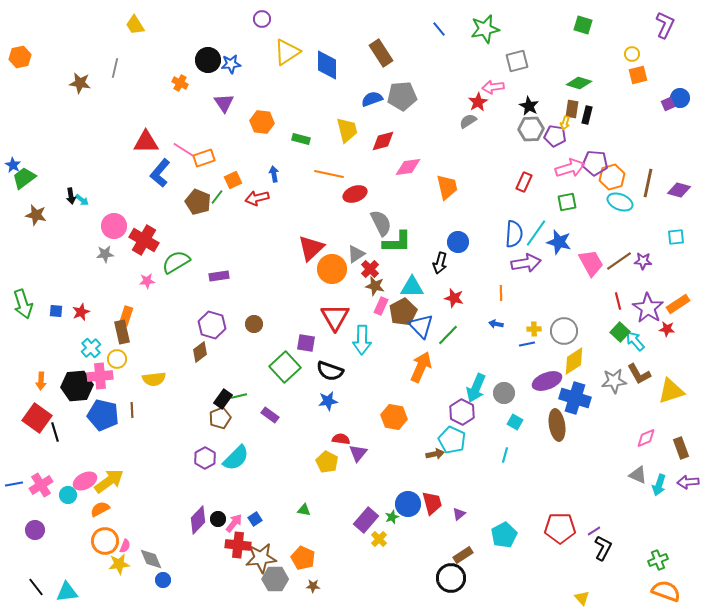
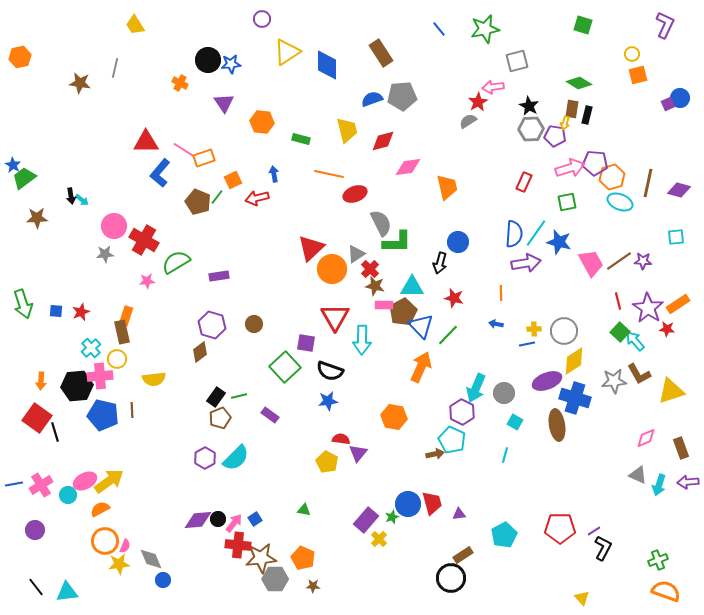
green diamond at (579, 83): rotated 15 degrees clockwise
brown star at (36, 215): moved 1 px right, 3 px down; rotated 15 degrees counterclockwise
pink rectangle at (381, 306): moved 3 px right, 1 px up; rotated 66 degrees clockwise
black rectangle at (223, 399): moved 7 px left, 2 px up
purple triangle at (459, 514): rotated 32 degrees clockwise
purple diamond at (198, 520): rotated 40 degrees clockwise
